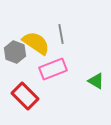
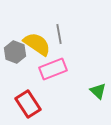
gray line: moved 2 px left
yellow semicircle: moved 1 px right, 1 px down
green triangle: moved 2 px right, 10 px down; rotated 12 degrees clockwise
red rectangle: moved 3 px right, 8 px down; rotated 12 degrees clockwise
